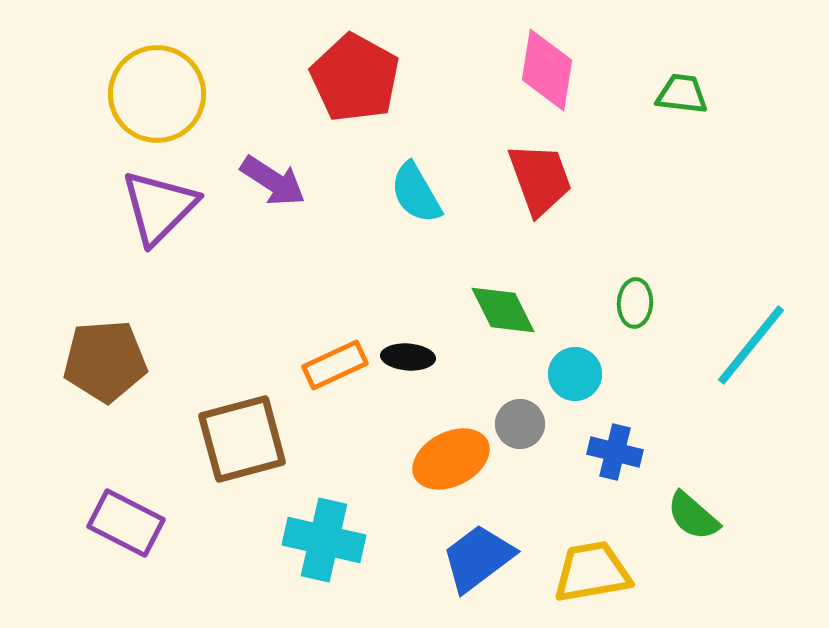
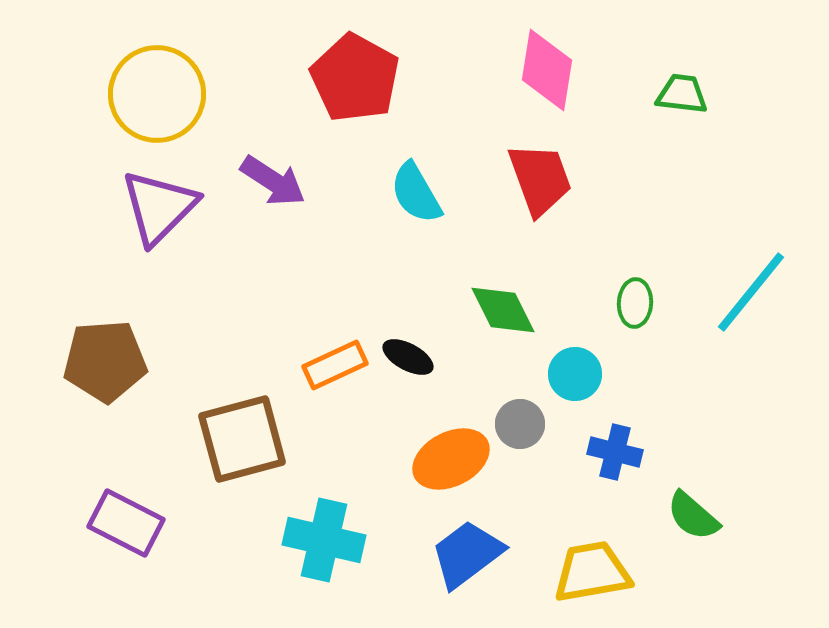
cyan line: moved 53 px up
black ellipse: rotated 24 degrees clockwise
blue trapezoid: moved 11 px left, 4 px up
